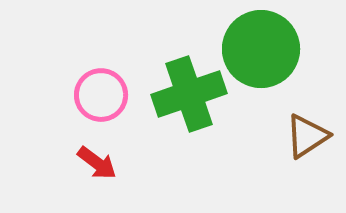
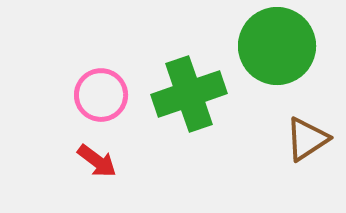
green circle: moved 16 px right, 3 px up
brown triangle: moved 3 px down
red arrow: moved 2 px up
